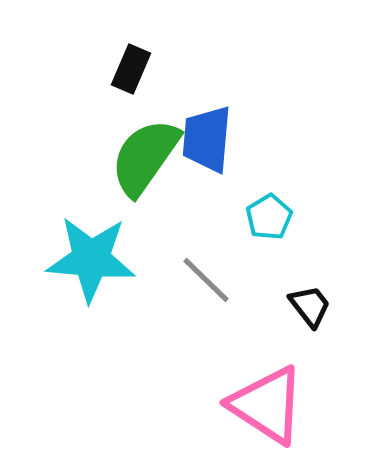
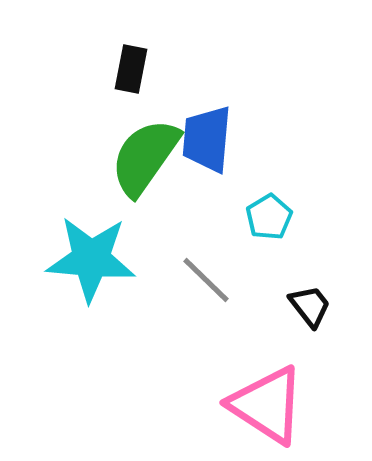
black rectangle: rotated 12 degrees counterclockwise
